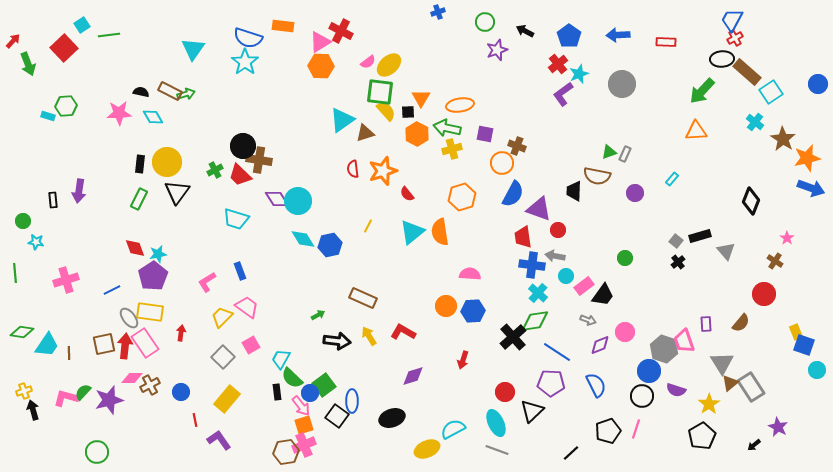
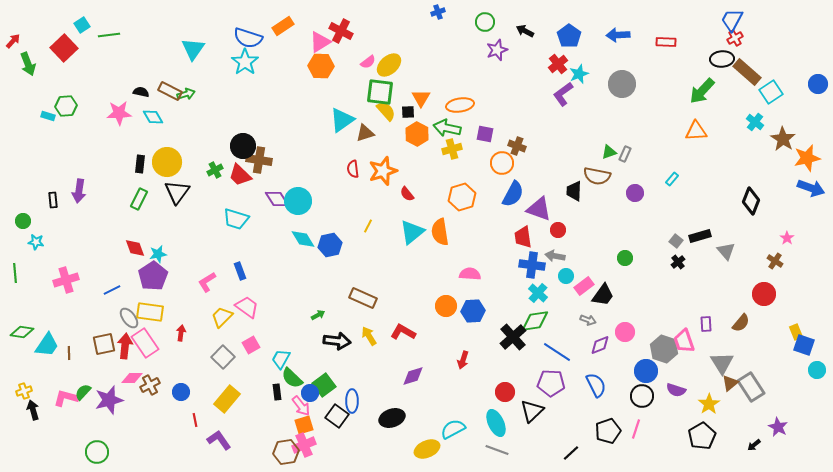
orange rectangle at (283, 26): rotated 40 degrees counterclockwise
blue circle at (649, 371): moved 3 px left
